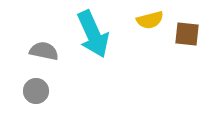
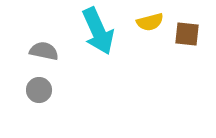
yellow semicircle: moved 2 px down
cyan arrow: moved 5 px right, 3 px up
gray circle: moved 3 px right, 1 px up
